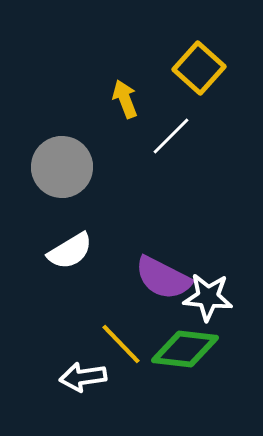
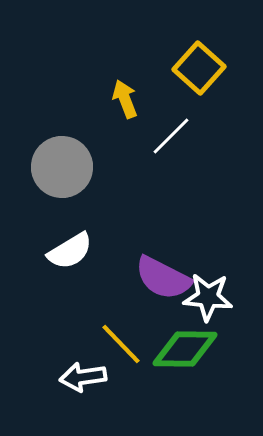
green diamond: rotated 6 degrees counterclockwise
